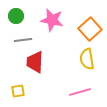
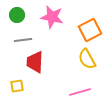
green circle: moved 1 px right, 1 px up
pink star: moved 3 px up
orange square: moved 1 px down; rotated 15 degrees clockwise
yellow semicircle: rotated 20 degrees counterclockwise
yellow square: moved 1 px left, 5 px up
